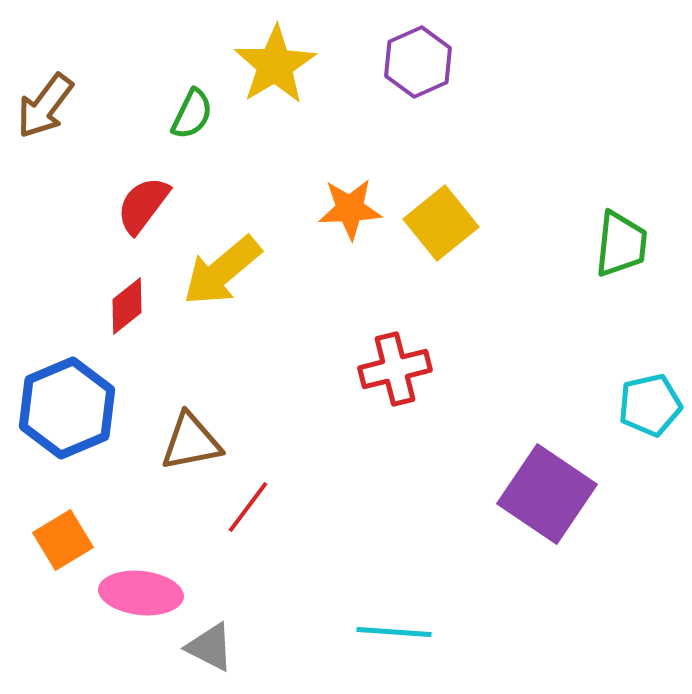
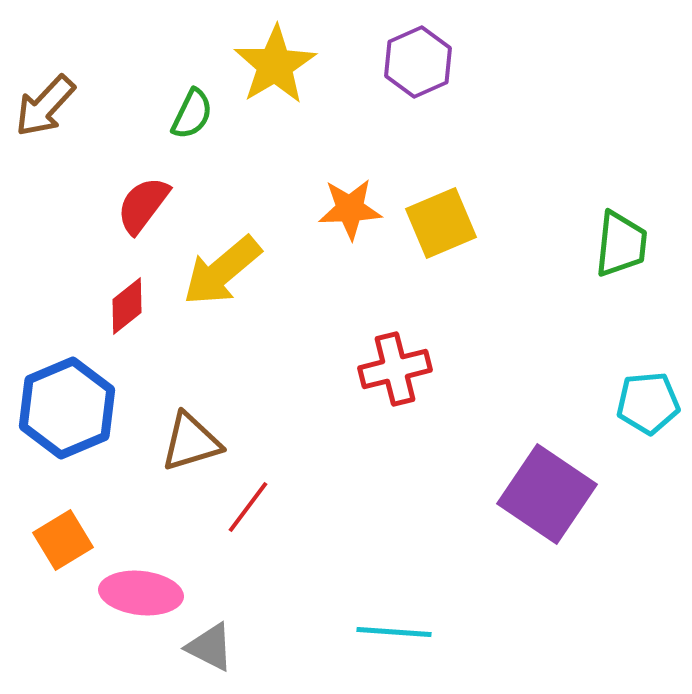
brown arrow: rotated 6 degrees clockwise
yellow square: rotated 16 degrees clockwise
cyan pentagon: moved 2 px left, 2 px up; rotated 8 degrees clockwise
brown triangle: rotated 6 degrees counterclockwise
